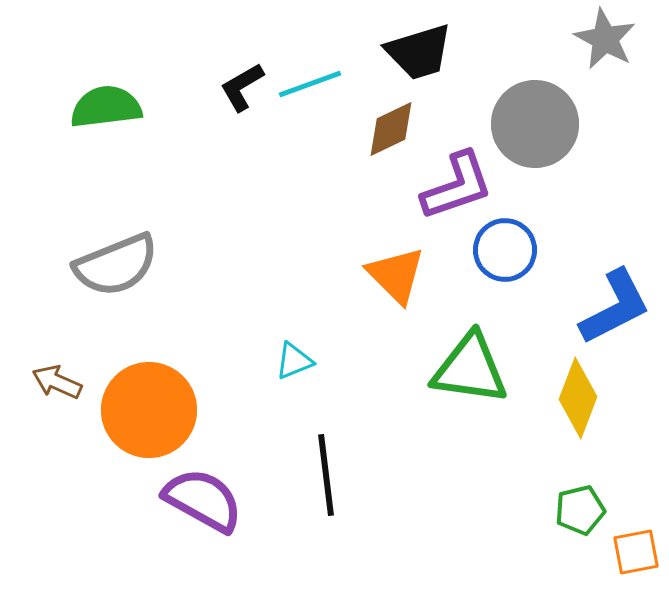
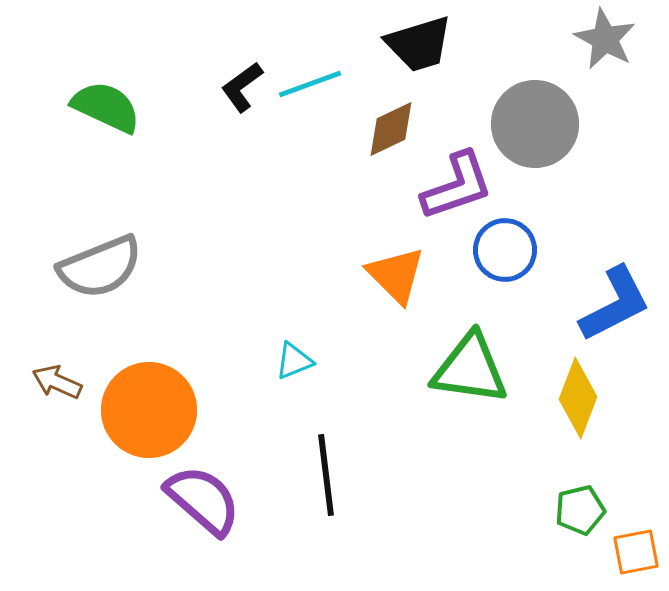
black trapezoid: moved 8 px up
black L-shape: rotated 6 degrees counterclockwise
green semicircle: rotated 32 degrees clockwise
gray semicircle: moved 16 px left, 2 px down
blue L-shape: moved 3 px up
purple semicircle: rotated 12 degrees clockwise
